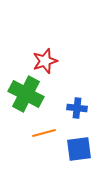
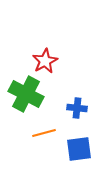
red star: rotated 10 degrees counterclockwise
